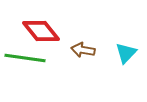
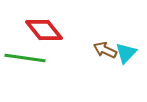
red diamond: moved 3 px right, 1 px up
brown arrow: moved 22 px right; rotated 15 degrees clockwise
